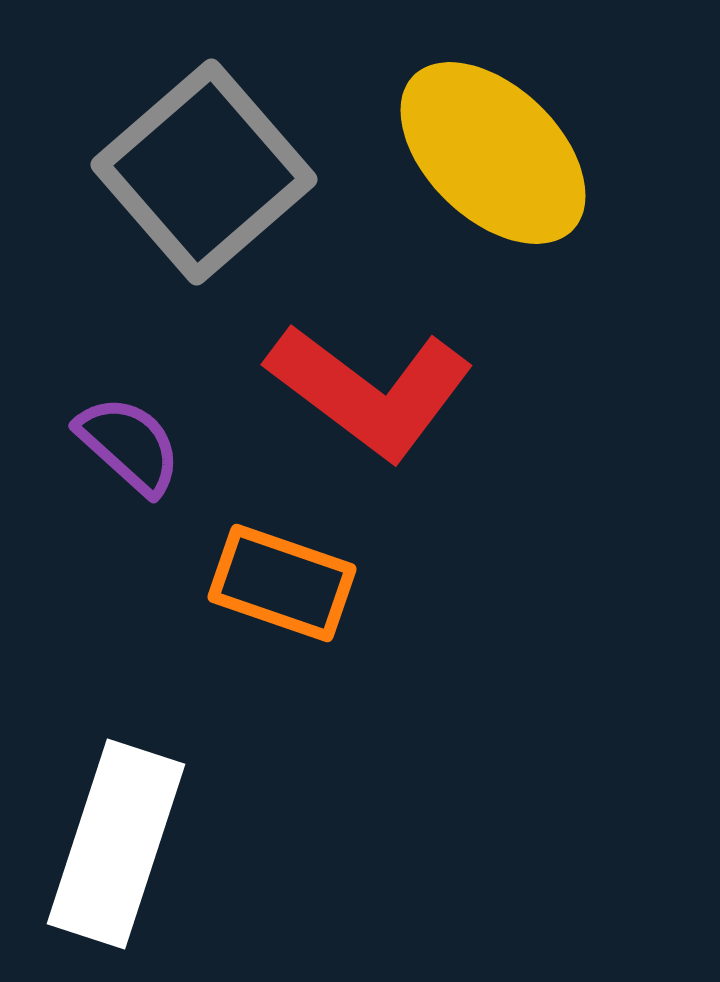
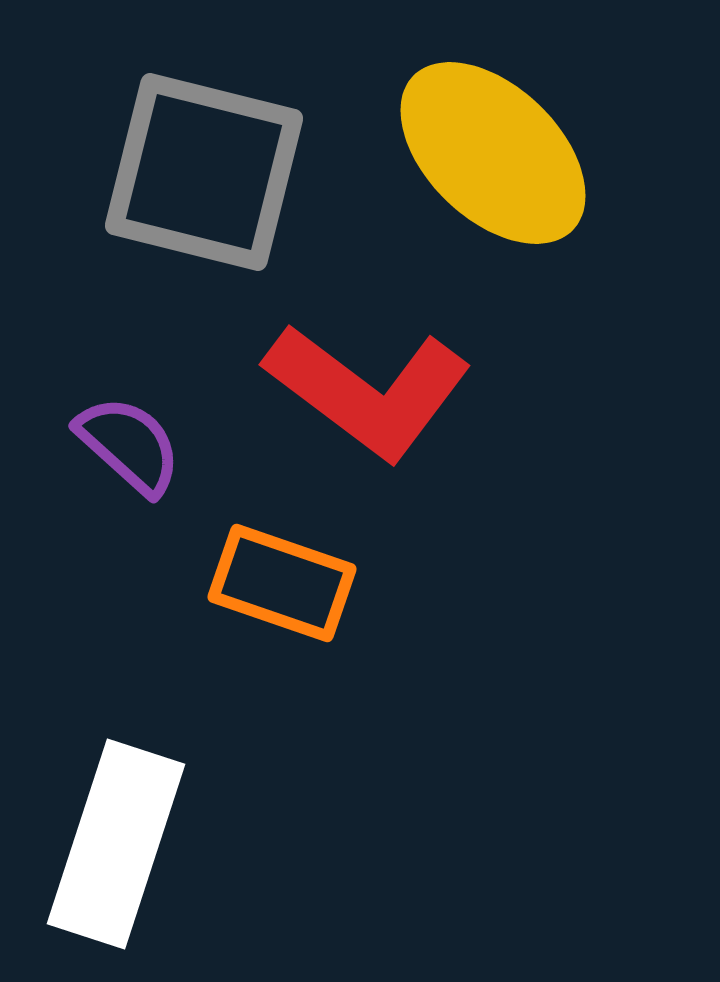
gray square: rotated 35 degrees counterclockwise
red L-shape: moved 2 px left
